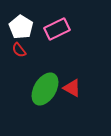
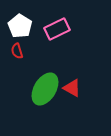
white pentagon: moved 1 px left, 1 px up
red semicircle: moved 2 px left, 1 px down; rotated 21 degrees clockwise
